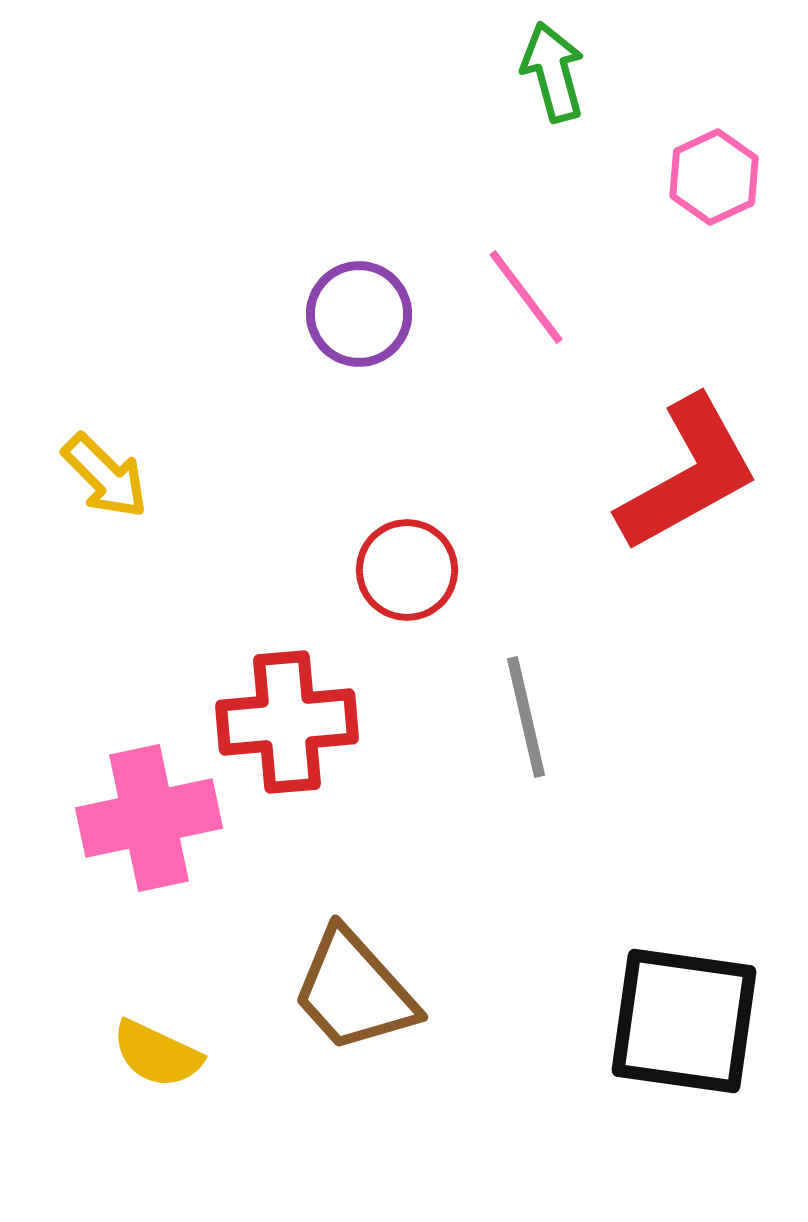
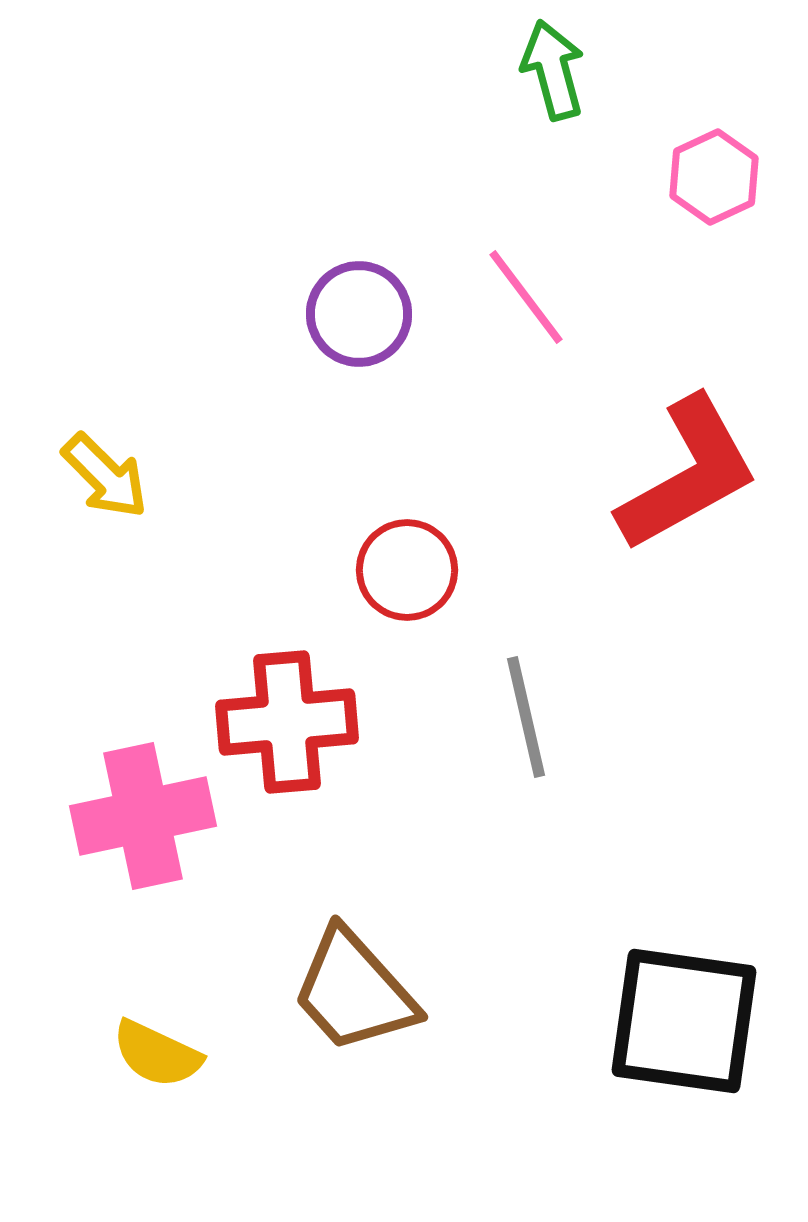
green arrow: moved 2 px up
pink cross: moved 6 px left, 2 px up
